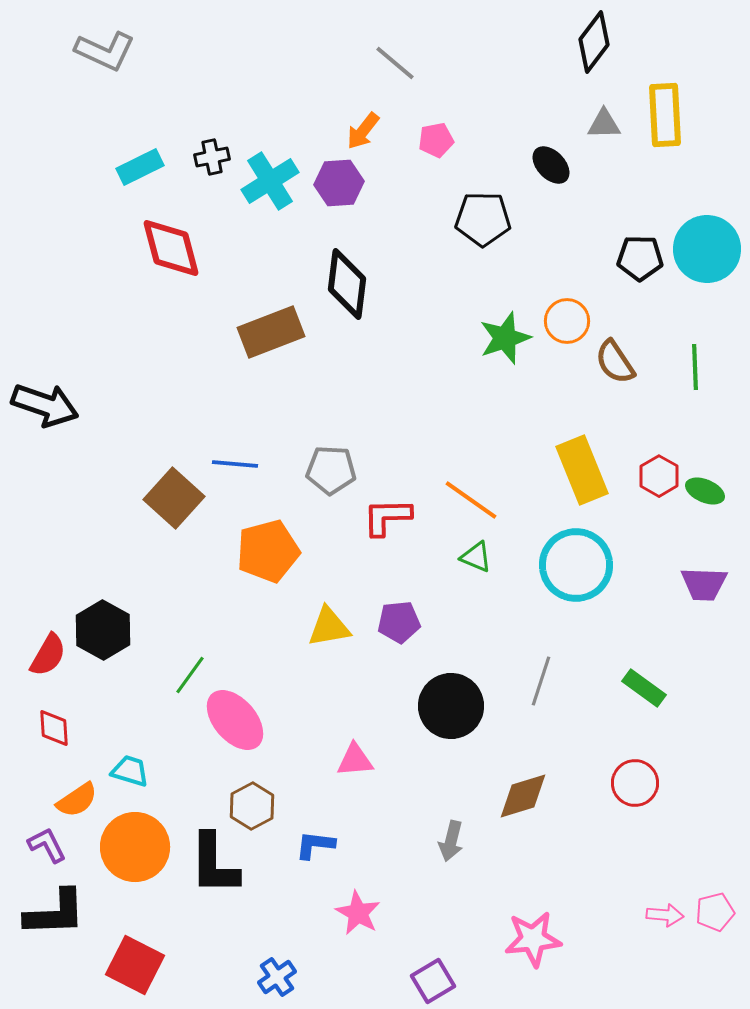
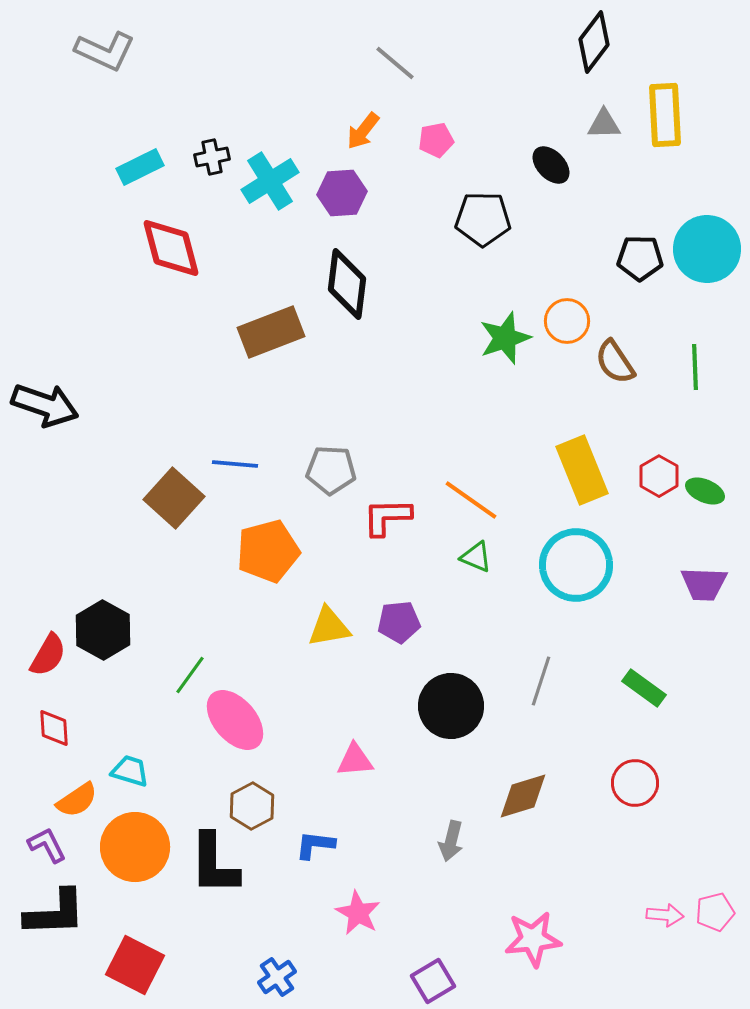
purple hexagon at (339, 183): moved 3 px right, 10 px down
